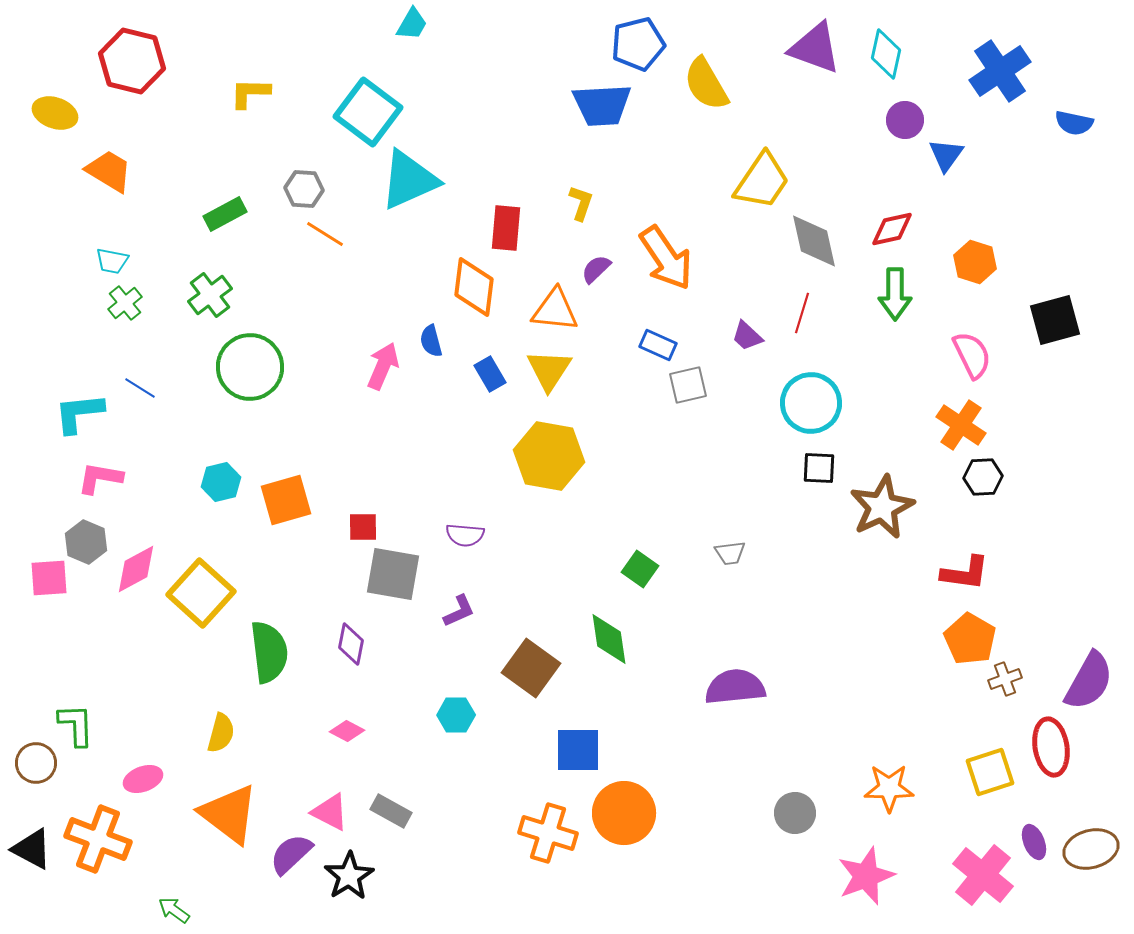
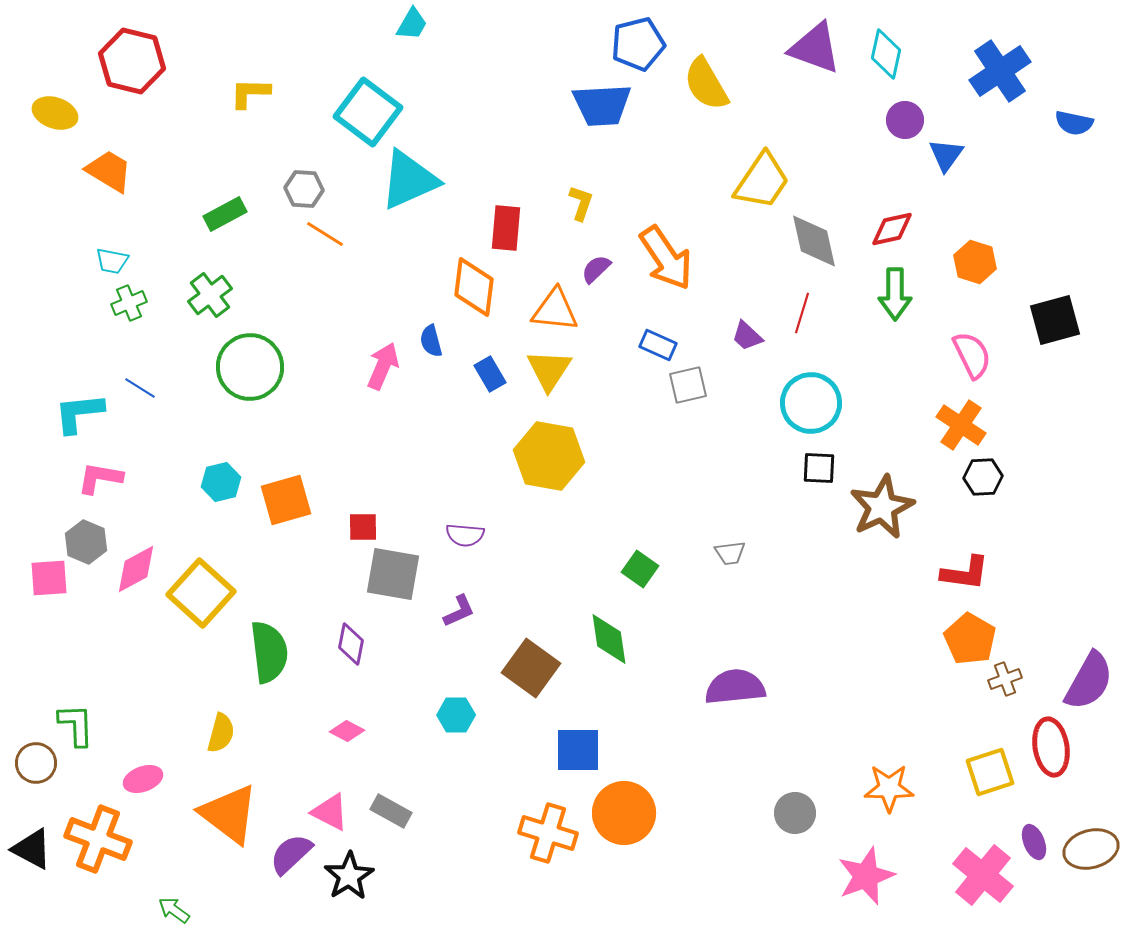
green cross at (125, 303): moved 4 px right; rotated 16 degrees clockwise
